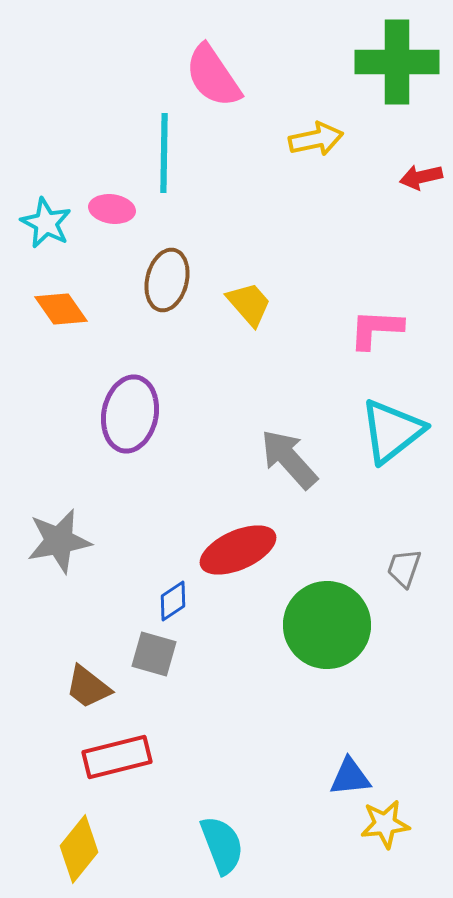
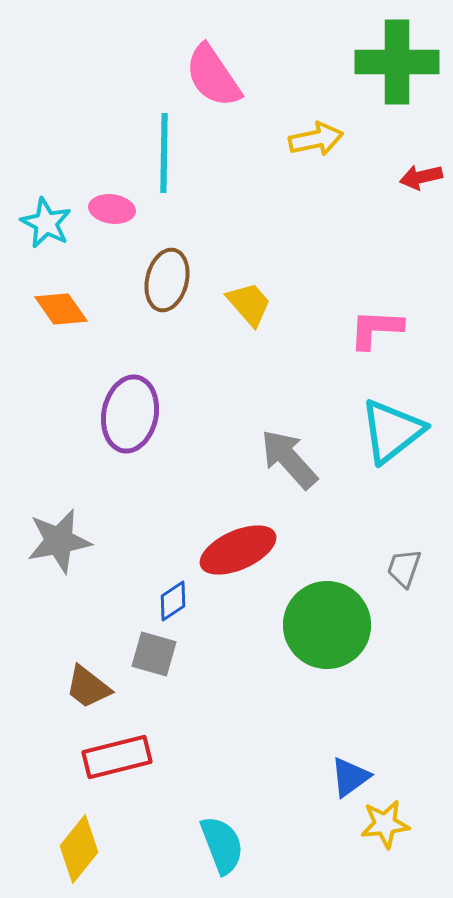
blue triangle: rotated 30 degrees counterclockwise
